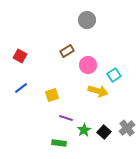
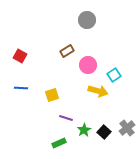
blue line: rotated 40 degrees clockwise
green rectangle: rotated 32 degrees counterclockwise
